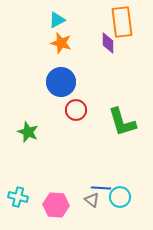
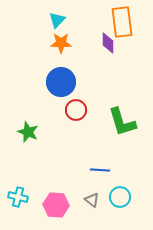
cyan triangle: rotated 18 degrees counterclockwise
orange star: rotated 15 degrees counterclockwise
blue line: moved 1 px left, 18 px up
